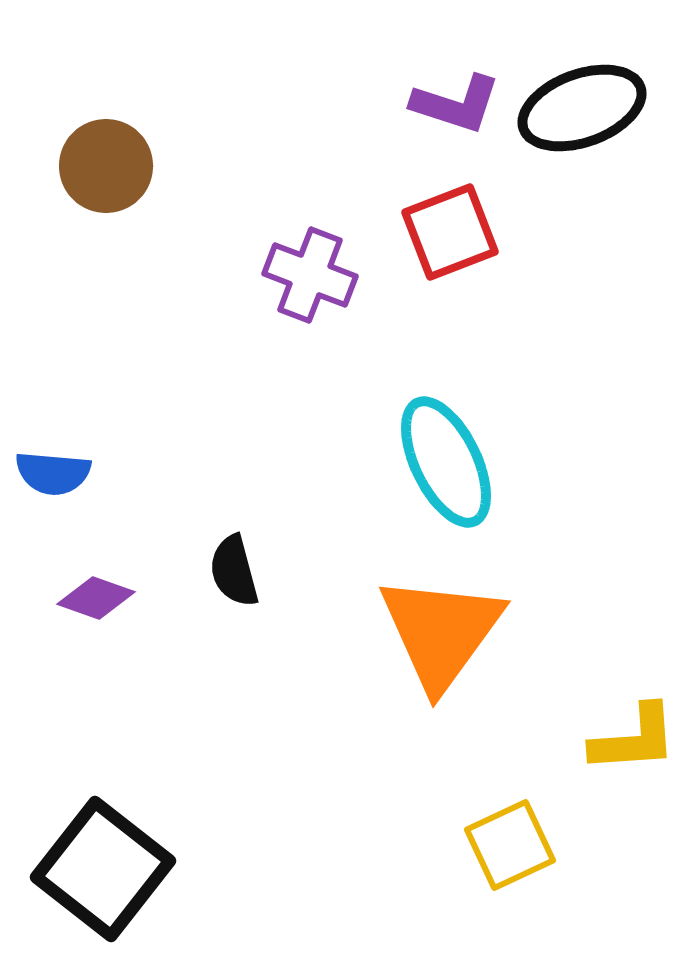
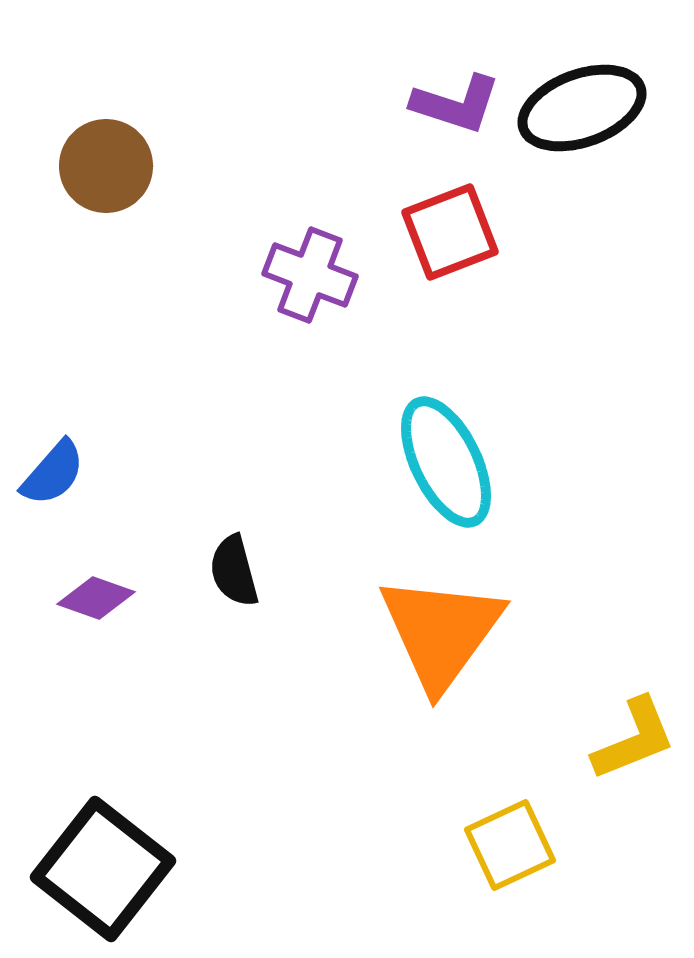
blue semicircle: rotated 54 degrees counterclockwise
yellow L-shape: rotated 18 degrees counterclockwise
